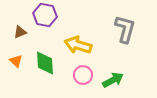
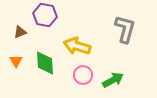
yellow arrow: moved 1 px left, 1 px down
orange triangle: rotated 16 degrees clockwise
